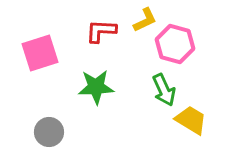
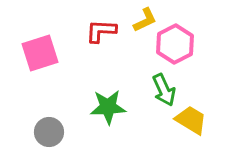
pink hexagon: rotated 18 degrees clockwise
green star: moved 12 px right, 20 px down
